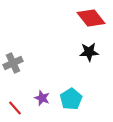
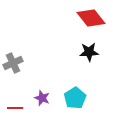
cyan pentagon: moved 4 px right, 1 px up
red line: rotated 49 degrees counterclockwise
